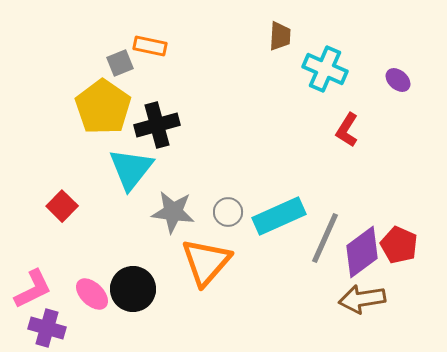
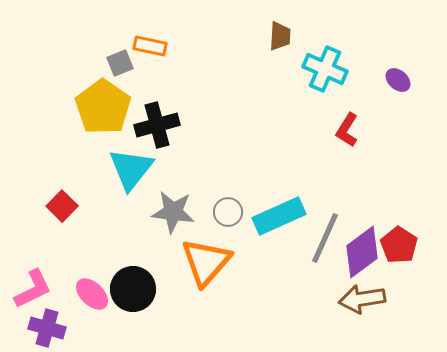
red pentagon: rotated 9 degrees clockwise
